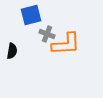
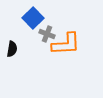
blue square: moved 2 px right, 3 px down; rotated 30 degrees counterclockwise
black semicircle: moved 2 px up
